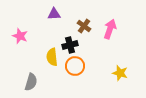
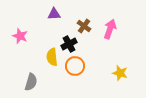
black cross: moved 1 px left, 1 px up; rotated 14 degrees counterclockwise
